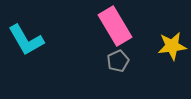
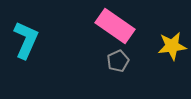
pink rectangle: rotated 24 degrees counterclockwise
cyan L-shape: rotated 126 degrees counterclockwise
